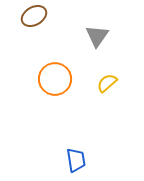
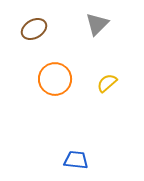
brown ellipse: moved 13 px down
gray triangle: moved 12 px up; rotated 10 degrees clockwise
blue trapezoid: rotated 75 degrees counterclockwise
